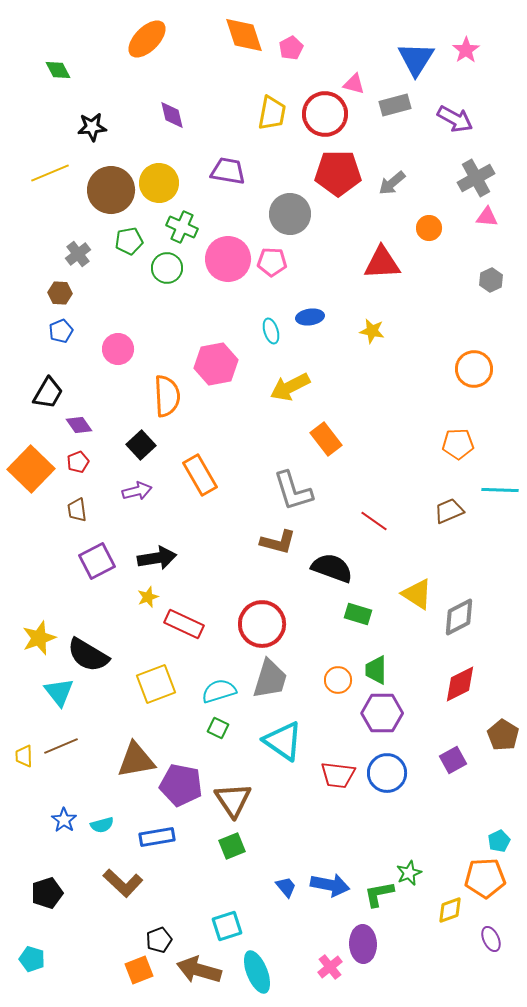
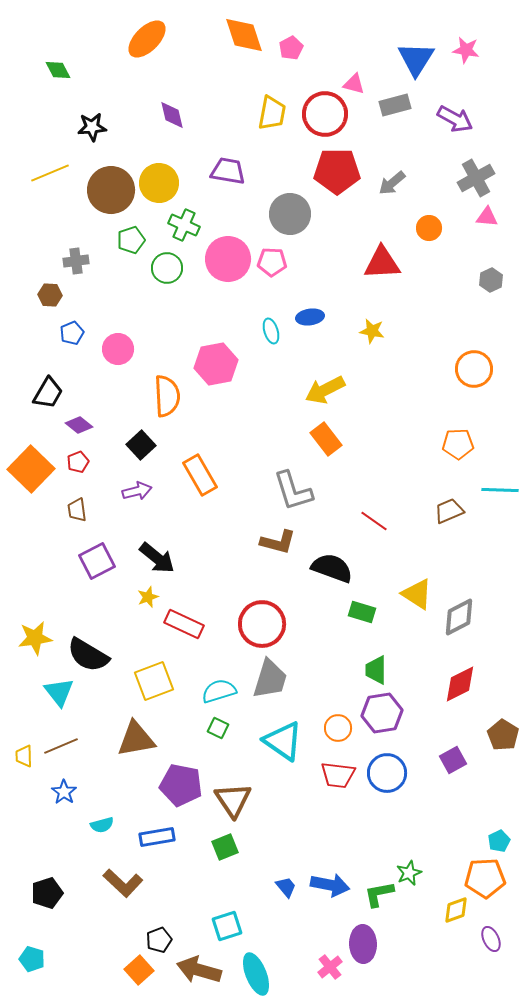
pink star at (466, 50): rotated 28 degrees counterclockwise
red pentagon at (338, 173): moved 1 px left, 2 px up
green cross at (182, 227): moved 2 px right, 2 px up
green pentagon at (129, 241): moved 2 px right, 1 px up; rotated 8 degrees counterclockwise
gray cross at (78, 254): moved 2 px left, 7 px down; rotated 30 degrees clockwise
brown hexagon at (60, 293): moved 10 px left, 2 px down
blue pentagon at (61, 331): moved 11 px right, 2 px down
yellow arrow at (290, 387): moved 35 px right, 3 px down
purple diamond at (79, 425): rotated 16 degrees counterclockwise
black arrow at (157, 558): rotated 48 degrees clockwise
green rectangle at (358, 614): moved 4 px right, 2 px up
yellow star at (39, 638): moved 4 px left; rotated 12 degrees clockwise
orange circle at (338, 680): moved 48 px down
yellow square at (156, 684): moved 2 px left, 3 px up
purple hexagon at (382, 713): rotated 9 degrees counterclockwise
brown triangle at (136, 760): moved 21 px up
blue star at (64, 820): moved 28 px up
green square at (232, 846): moved 7 px left, 1 px down
yellow diamond at (450, 910): moved 6 px right
orange square at (139, 970): rotated 20 degrees counterclockwise
cyan ellipse at (257, 972): moved 1 px left, 2 px down
